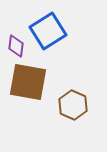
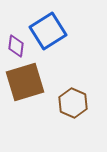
brown square: moved 3 px left; rotated 27 degrees counterclockwise
brown hexagon: moved 2 px up
